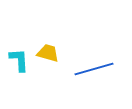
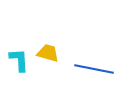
blue line: rotated 27 degrees clockwise
